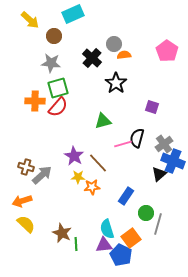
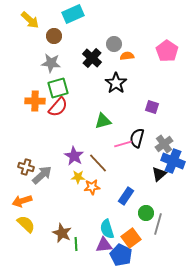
orange semicircle: moved 3 px right, 1 px down
